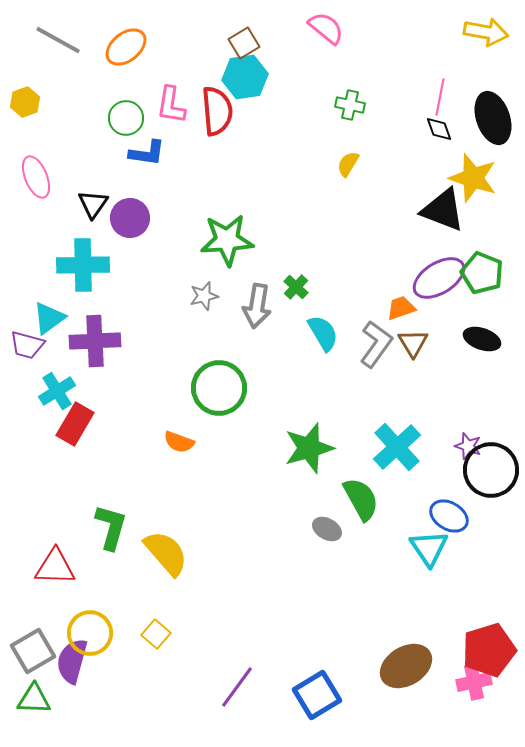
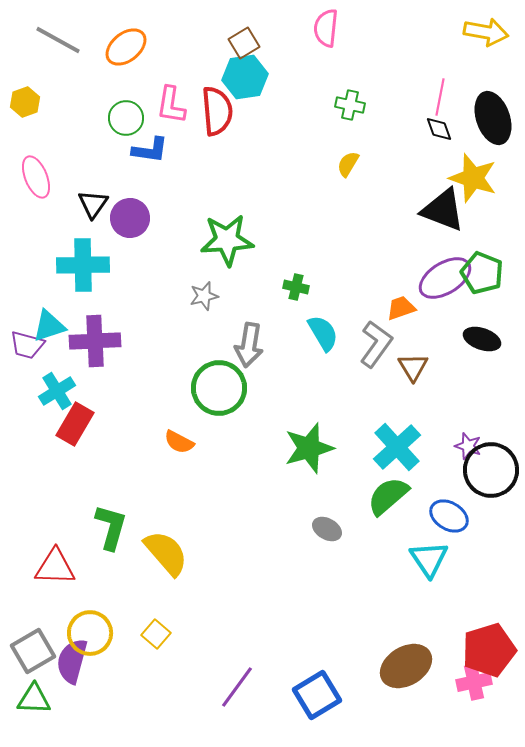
pink semicircle at (326, 28): rotated 123 degrees counterclockwise
blue L-shape at (147, 153): moved 3 px right, 3 px up
purple ellipse at (439, 278): moved 6 px right
green cross at (296, 287): rotated 30 degrees counterclockwise
gray arrow at (257, 306): moved 8 px left, 39 px down
cyan triangle at (49, 318): moved 8 px down; rotated 18 degrees clockwise
brown triangle at (413, 343): moved 24 px down
orange semicircle at (179, 442): rotated 8 degrees clockwise
green semicircle at (361, 499): moved 27 px right, 3 px up; rotated 102 degrees counterclockwise
cyan triangle at (429, 548): moved 11 px down
